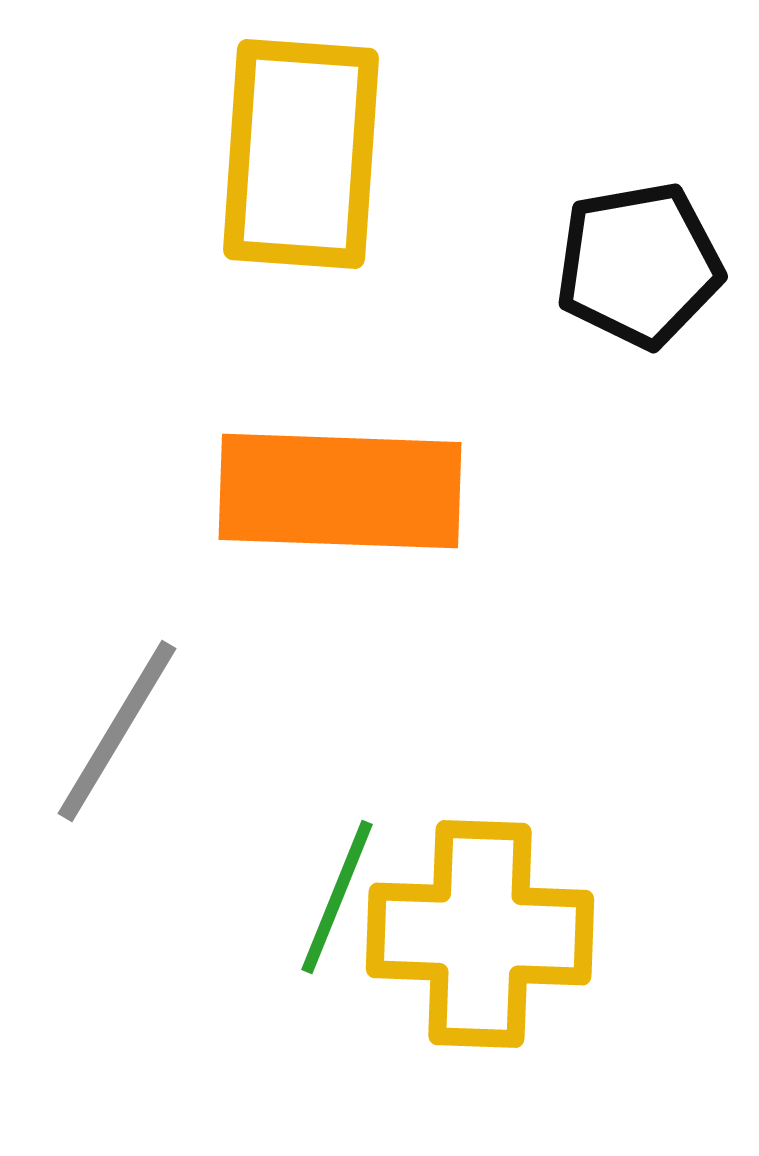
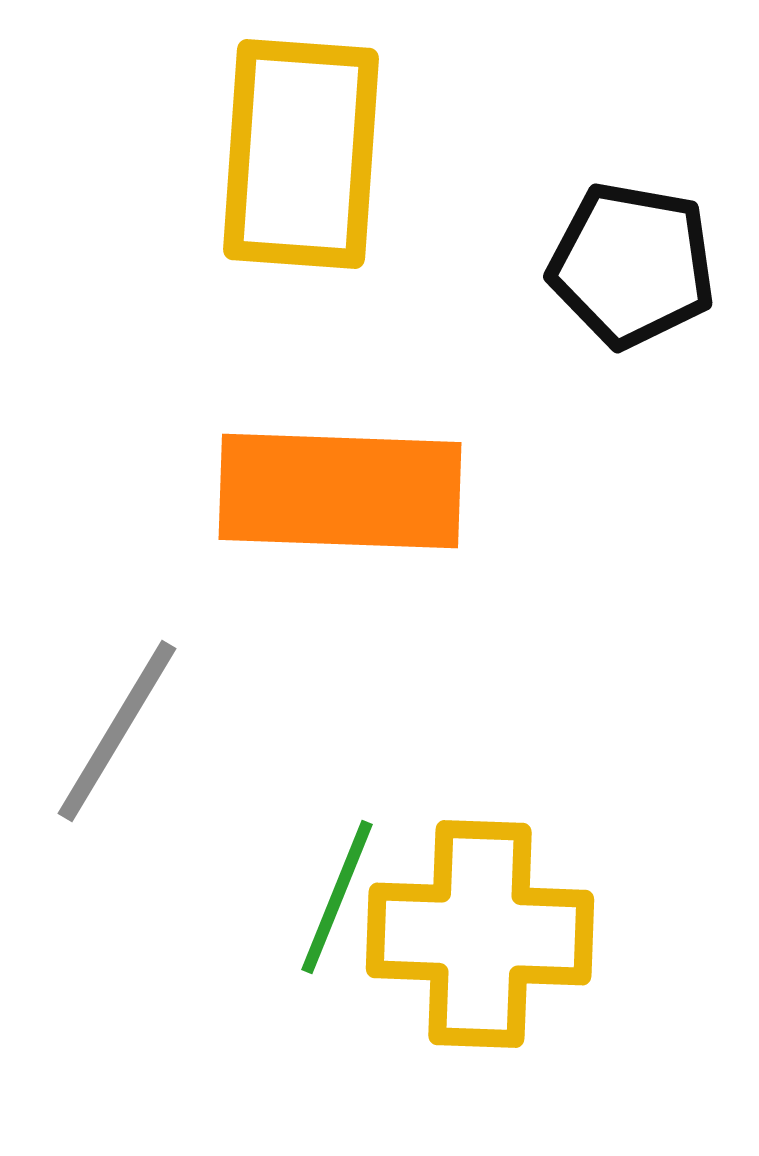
black pentagon: moved 7 px left; rotated 20 degrees clockwise
